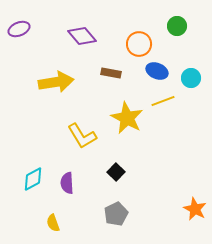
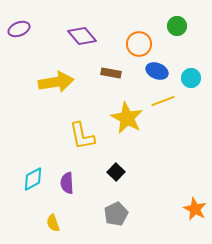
yellow L-shape: rotated 20 degrees clockwise
